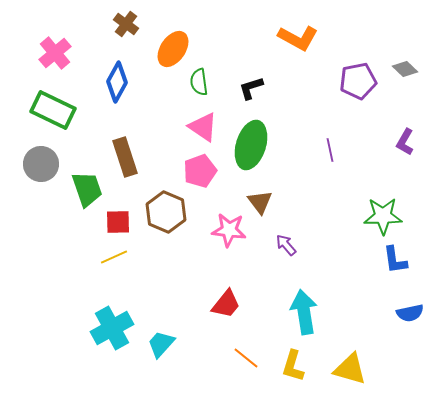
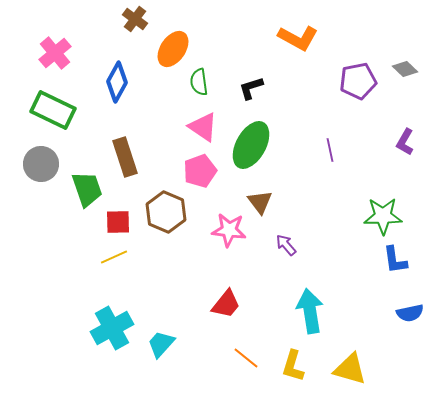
brown cross: moved 9 px right, 5 px up
green ellipse: rotated 12 degrees clockwise
cyan arrow: moved 6 px right, 1 px up
